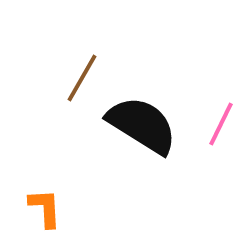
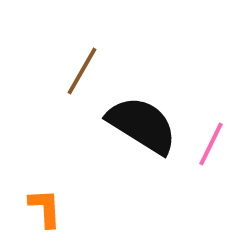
brown line: moved 7 px up
pink line: moved 10 px left, 20 px down
